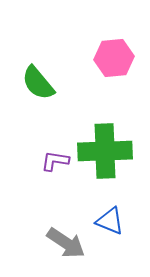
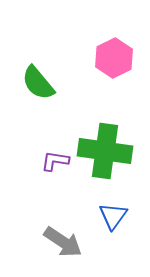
pink hexagon: rotated 21 degrees counterclockwise
green cross: rotated 10 degrees clockwise
blue triangle: moved 3 px right, 5 px up; rotated 44 degrees clockwise
gray arrow: moved 3 px left, 1 px up
